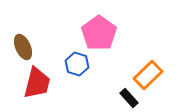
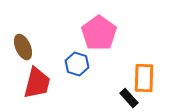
orange rectangle: moved 4 px left, 3 px down; rotated 44 degrees counterclockwise
